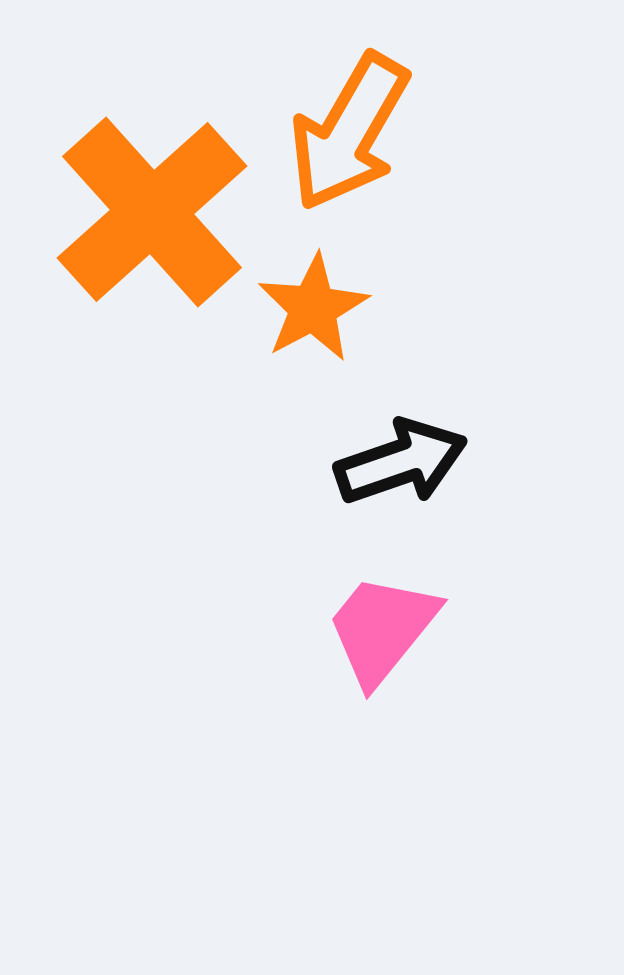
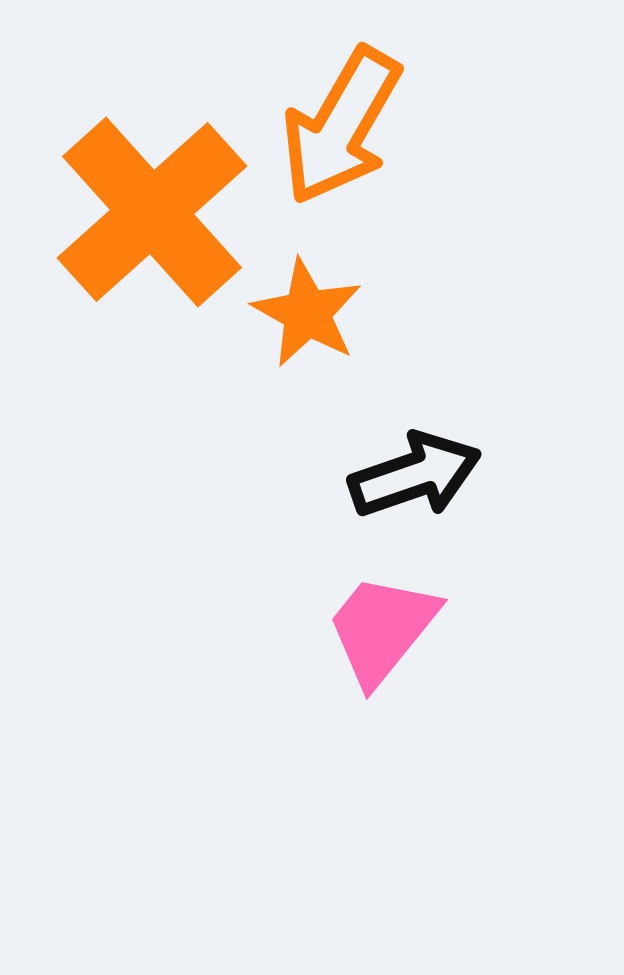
orange arrow: moved 8 px left, 6 px up
orange star: moved 6 px left, 5 px down; rotated 15 degrees counterclockwise
black arrow: moved 14 px right, 13 px down
